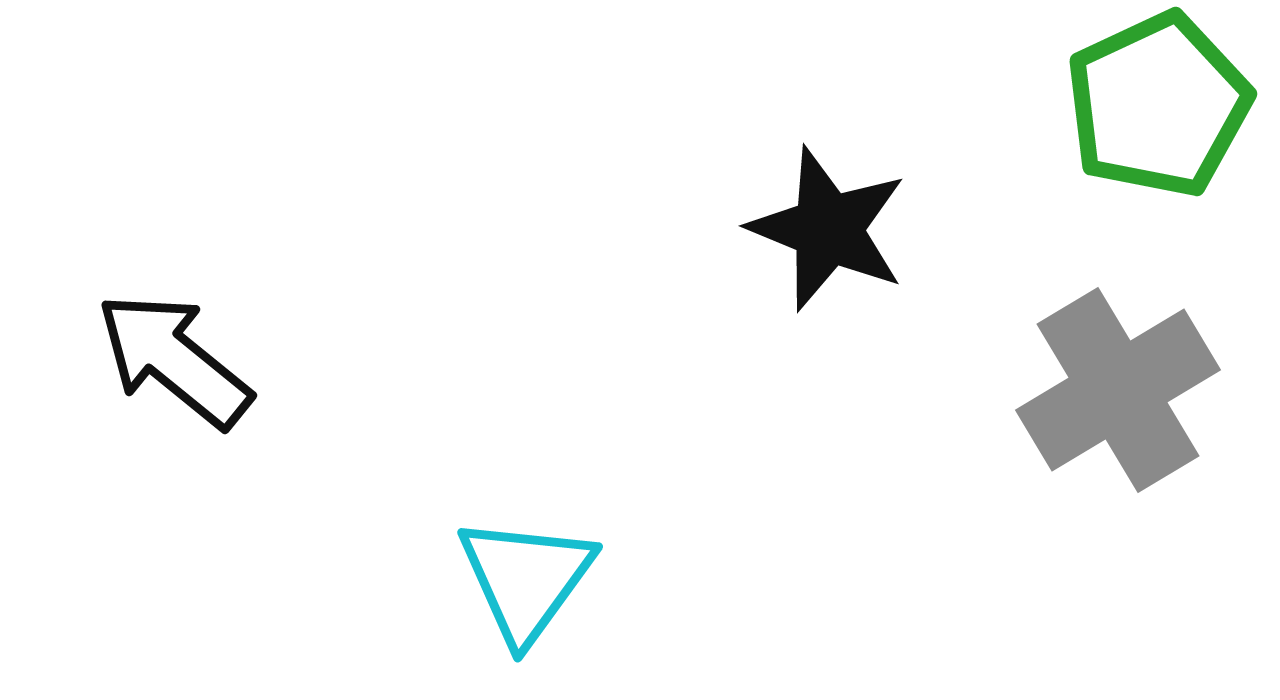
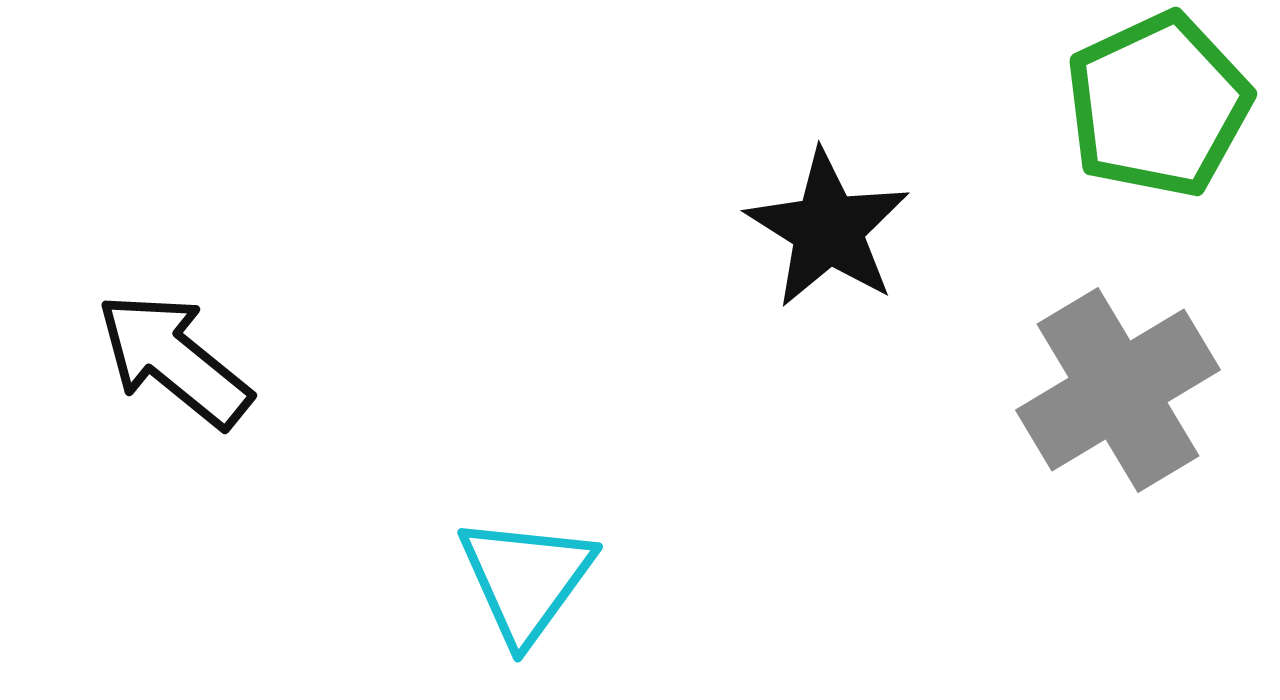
black star: rotated 10 degrees clockwise
